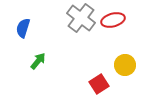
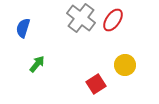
red ellipse: rotated 40 degrees counterclockwise
green arrow: moved 1 px left, 3 px down
red square: moved 3 px left
